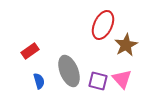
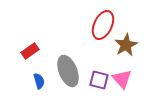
gray ellipse: moved 1 px left
purple square: moved 1 px right, 1 px up
